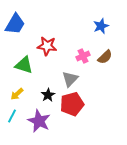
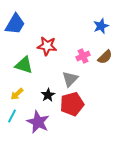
purple star: moved 1 px left, 1 px down
